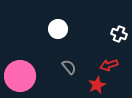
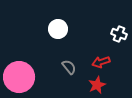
red arrow: moved 8 px left, 3 px up
pink circle: moved 1 px left, 1 px down
